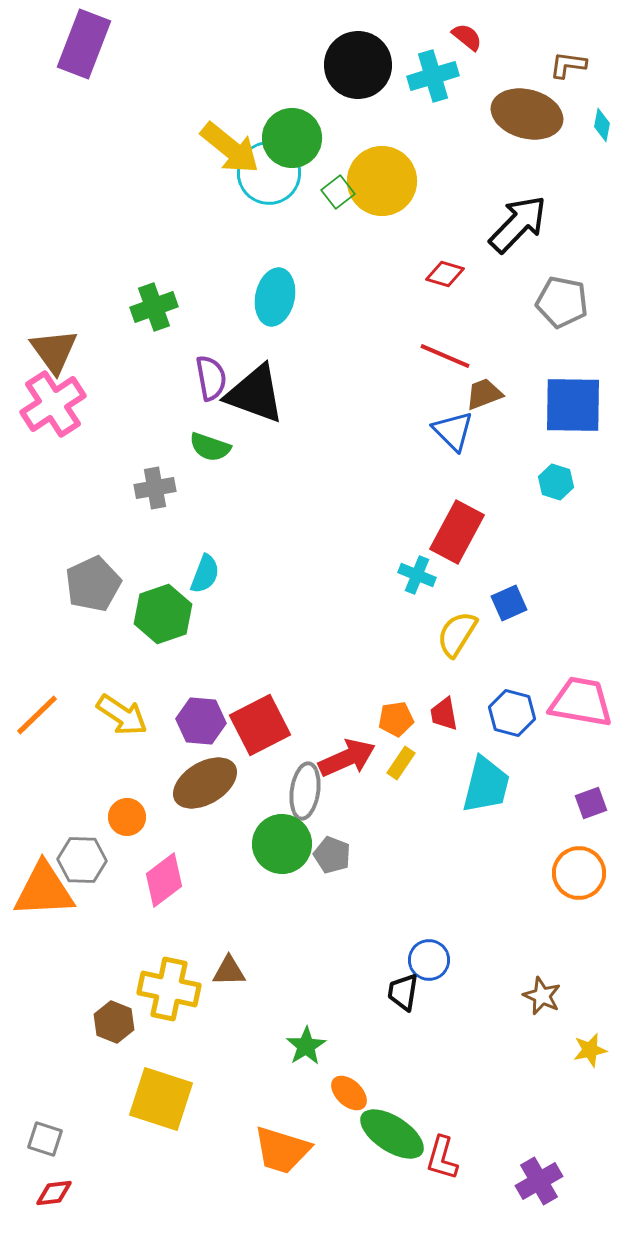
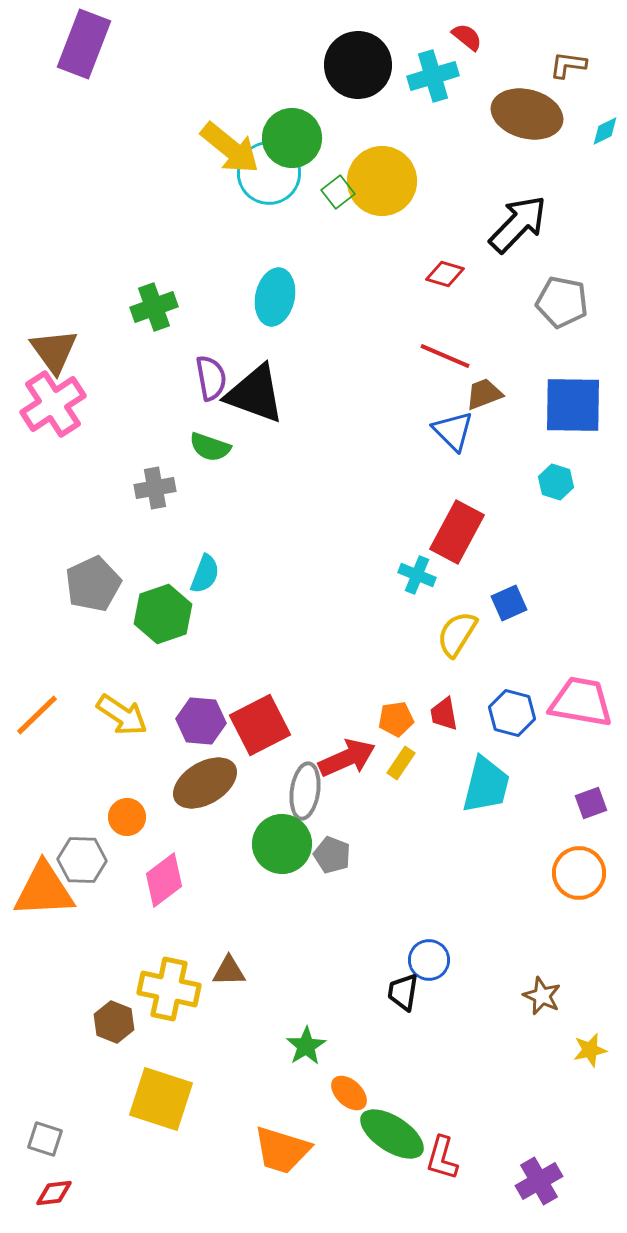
cyan diamond at (602, 125): moved 3 px right, 6 px down; rotated 52 degrees clockwise
